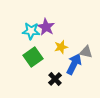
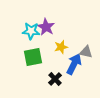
green square: rotated 24 degrees clockwise
